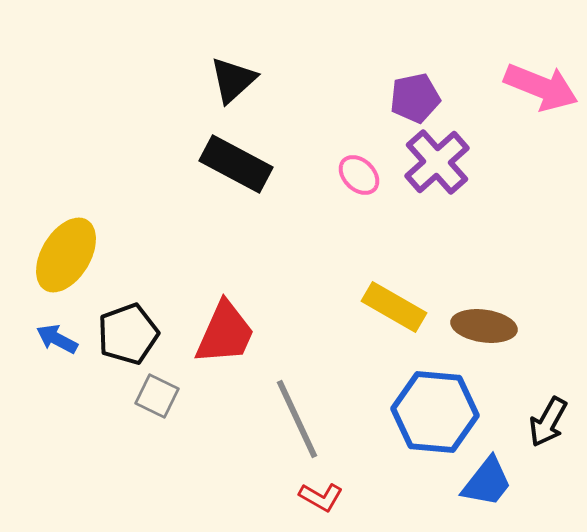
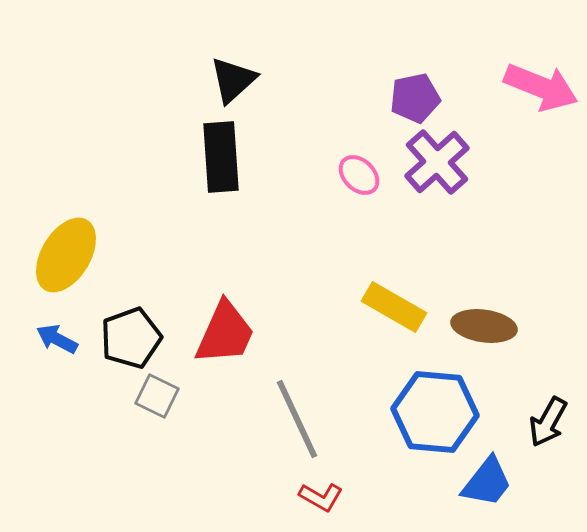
black rectangle: moved 15 px left, 7 px up; rotated 58 degrees clockwise
black pentagon: moved 3 px right, 4 px down
